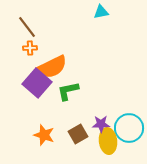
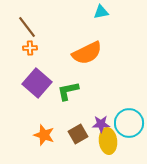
orange semicircle: moved 35 px right, 14 px up
cyan circle: moved 5 px up
